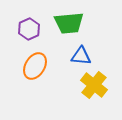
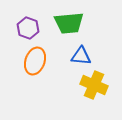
purple hexagon: moved 1 px left, 1 px up; rotated 15 degrees counterclockwise
orange ellipse: moved 5 px up; rotated 12 degrees counterclockwise
yellow cross: rotated 16 degrees counterclockwise
